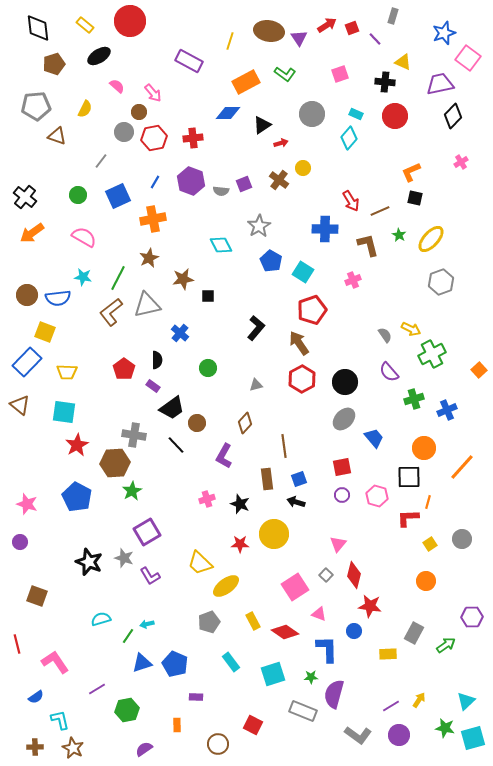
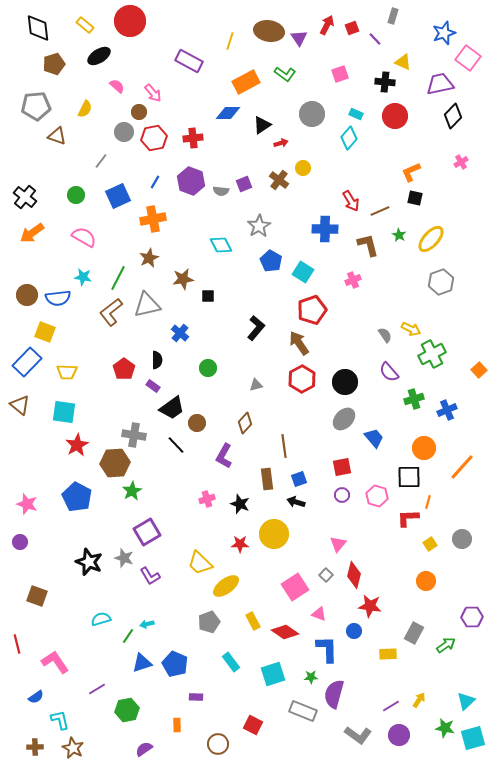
red arrow at (327, 25): rotated 30 degrees counterclockwise
green circle at (78, 195): moved 2 px left
